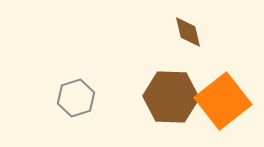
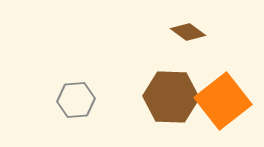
brown diamond: rotated 40 degrees counterclockwise
gray hexagon: moved 2 px down; rotated 12 degrees clockwise
